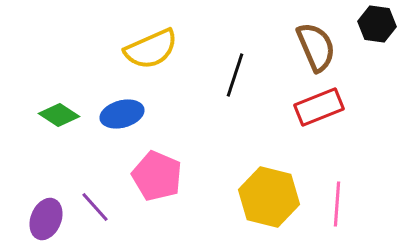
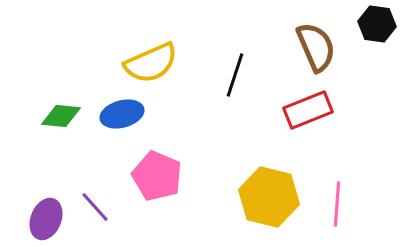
yellow semicircle: moved 14 px down
red rectangle: moved 11 px left, 3 px down
green diamond: moved 2 px right, 1 px down; rotated 27 degrees counterclockwise
